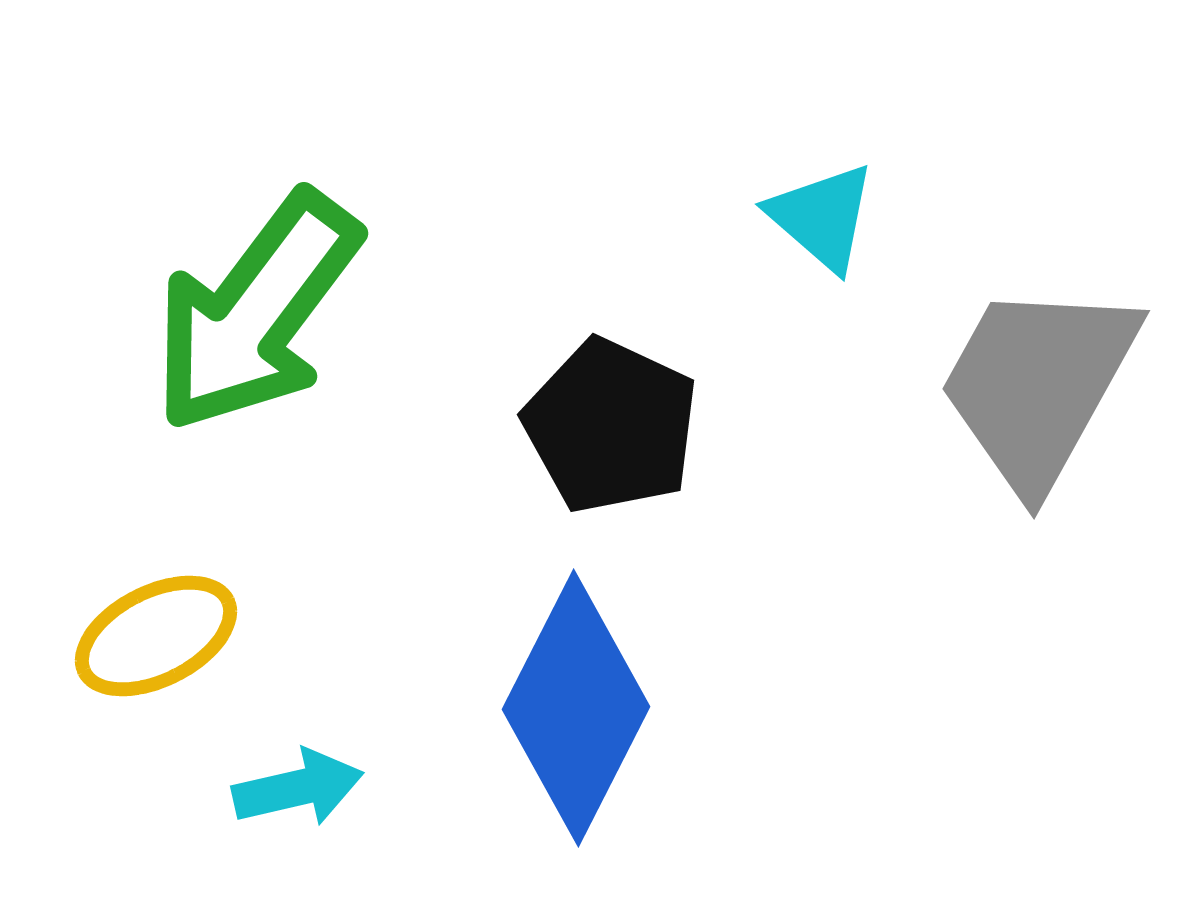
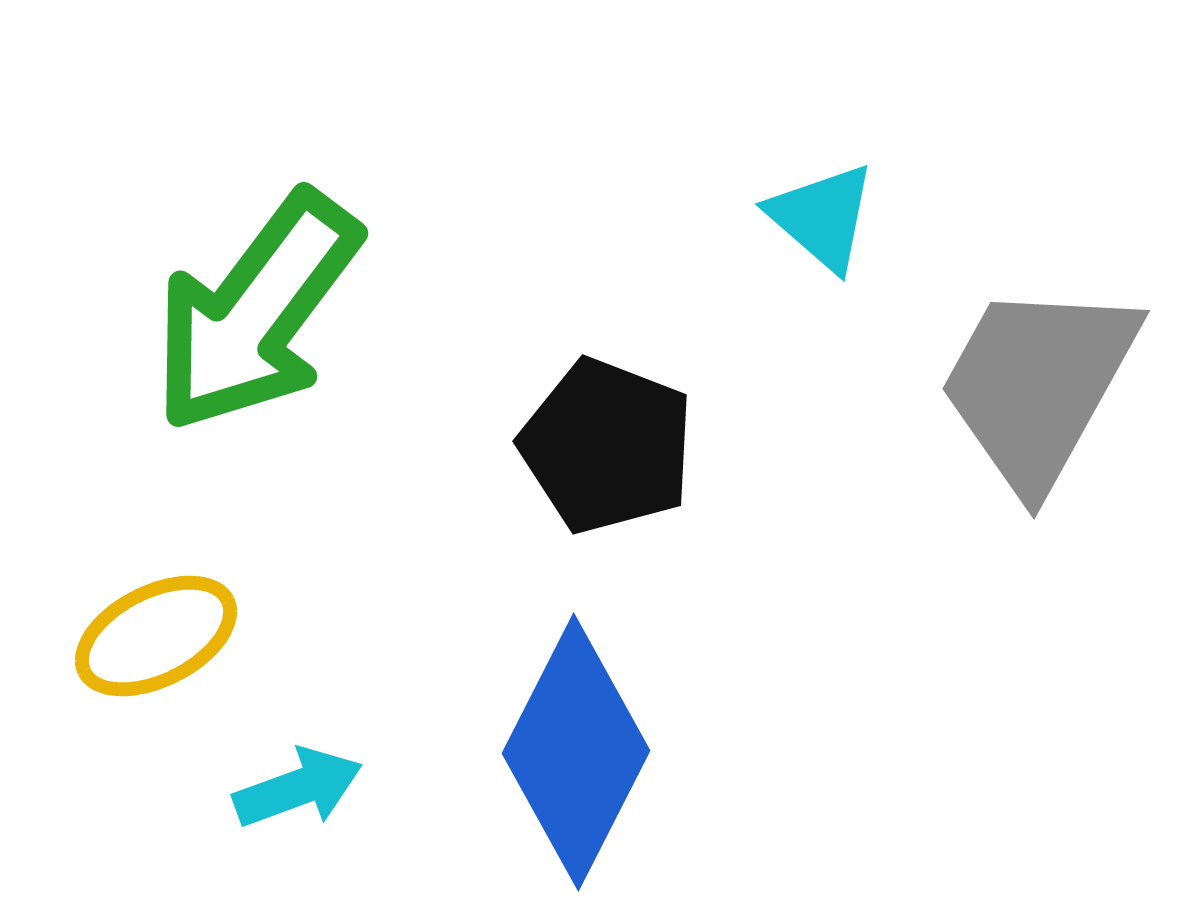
black pentagon: moved 4 px left, 20 px down; rotated 4 degrees counterclockwise
blue diamond: moved 44 px down
cyan arrow: rotated 7 degrees counterclockwise
